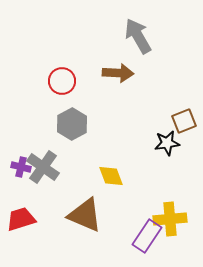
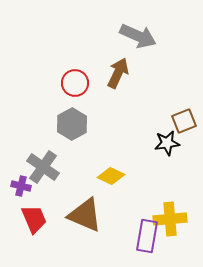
gray arrow: rotated 144 degrees clockwise
brown arrow: rotated 68 degrees counterclockwise
red circle: moved 13 px right, 2 px down
purple cross: moved 19 px down
yellow diamond: rotated 44 degrees counterclockwise
red trapezoid: moved 13 px right; rotated 84 degrees clockwise
purple rectangle: rotated 24 degrees counterclockwise
